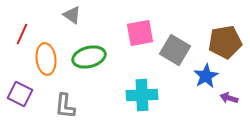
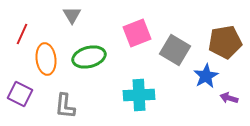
gray triangle: rotated 24 degrees clockwise
pink square: moved 3 px left; rotated 12 degrees counterclockwise
cyan cross: moved 3 px left
